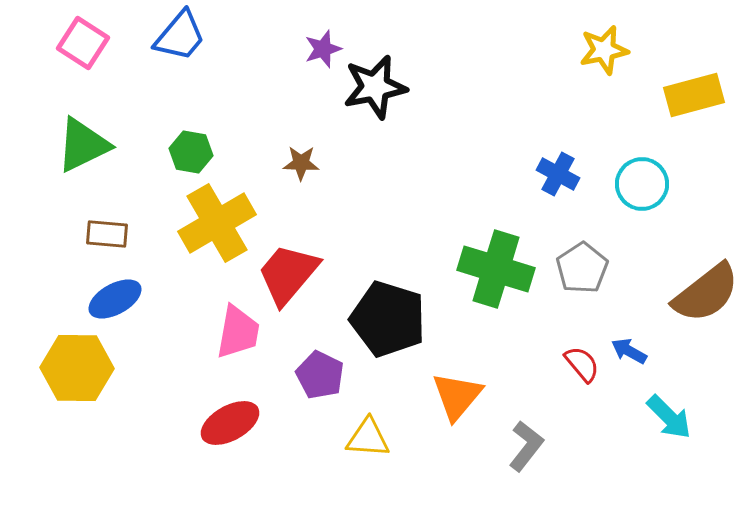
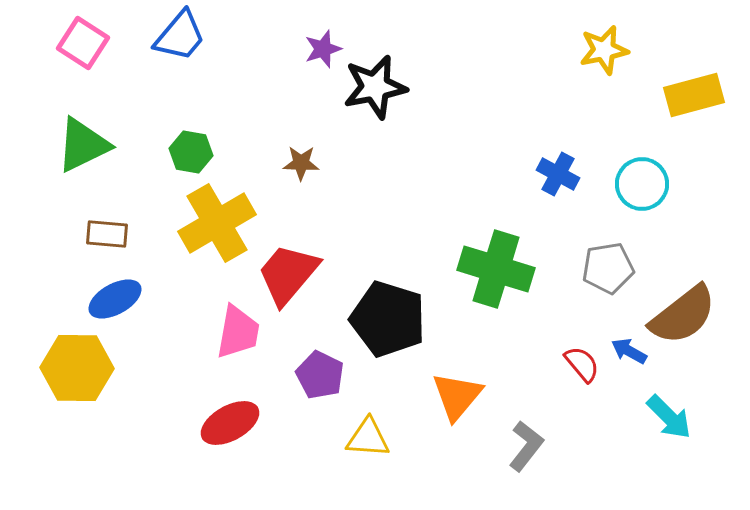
gray pentagon: moved 26 px right; rotated 24 degrees clockwise
brown semicircle: moved 23 px left, 22 px down
